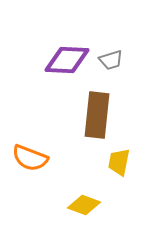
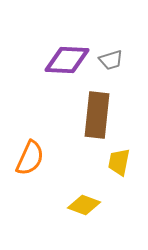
orange semicircle: rotated 87 degrees counterclockwise
